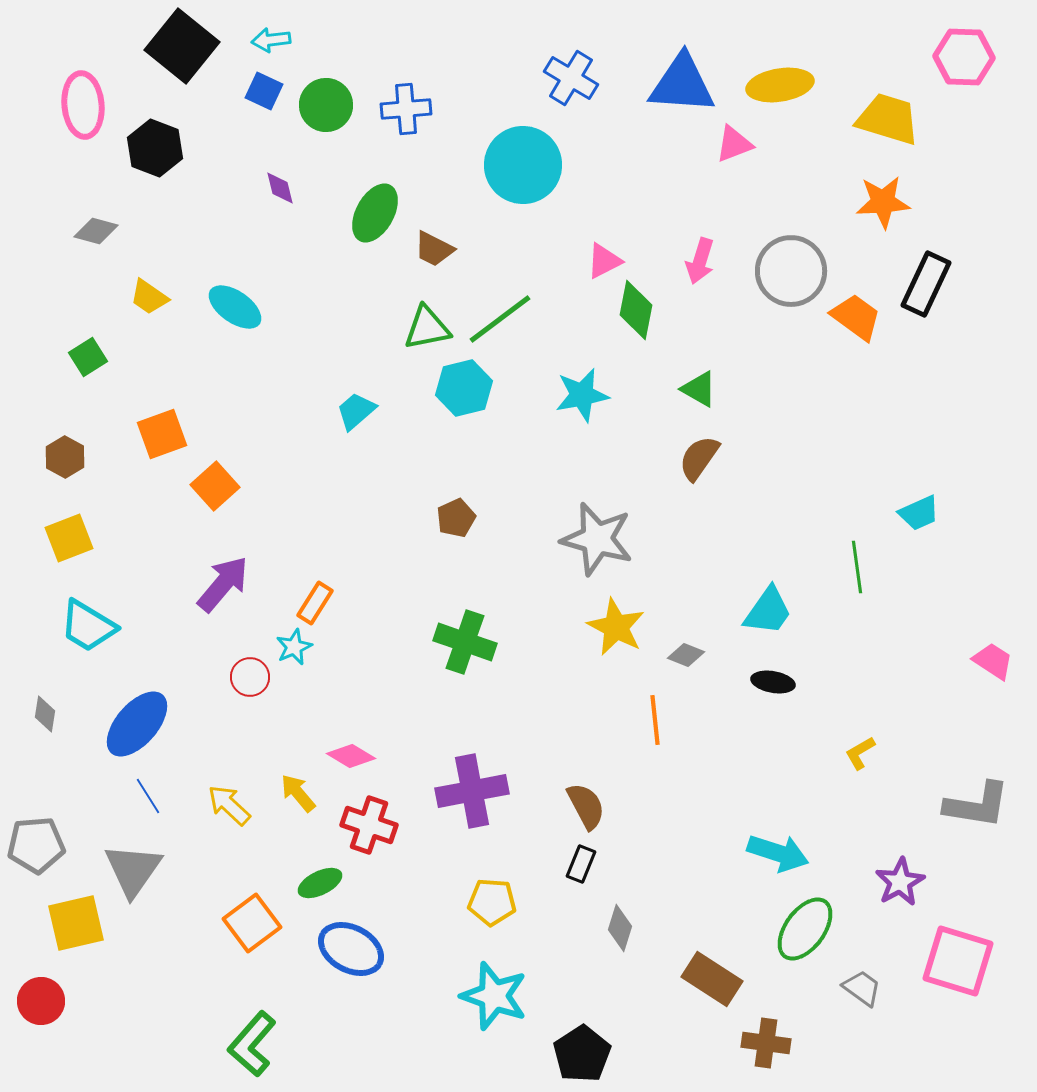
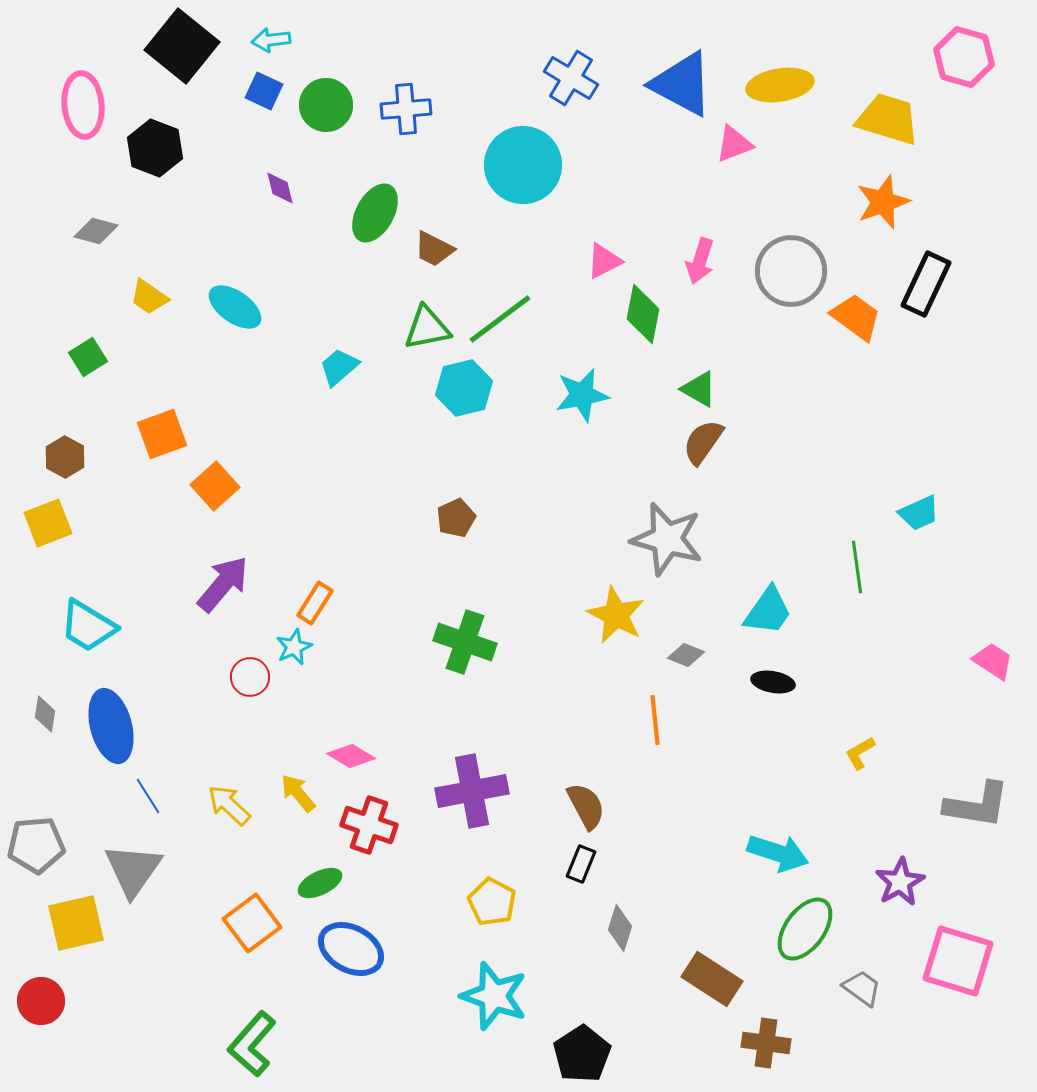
pink hexagon at (964, 57): rotated 14 degrees clockwise
blue triangle at (682, 84): rotated 24 degrees clockwise
orange star at (883, 202): rotated 16 degrees counterclockwise
green diamond at (636, 310): moved 7 px right, 4 px down
cyan trapezoid at (356, 411): moved 17 px left, 44 px up
brown semicircle at (699, 458): moved 4 px right, 16 px up
yellow square at (69, 538): moved 21 px left, 15 px up
gray star at (597, 539): moved 70 px right
yellow star at (616, 627): moved 12 px up
blue ellipse at (137, 724): moved 26 px left, 2 px down; rotated 56 degrees counterclockwise
yellow pentagon at (492, 902): rotated 24 degrees clockwise
